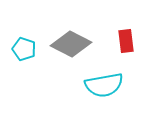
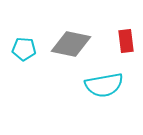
gray diamond: rotated 15 degrees counterclockwise
cyan pentagon: rotated 15 degrees counterclockwise
